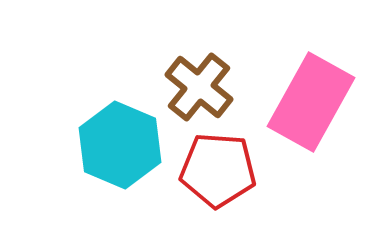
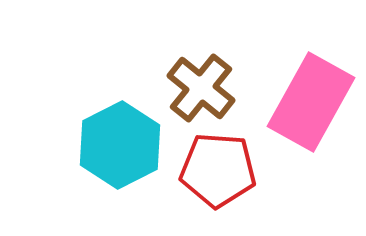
brown cross: moved 2 px right, 1 px down
cyan hexagon: rotated 10 degrees clockwise
